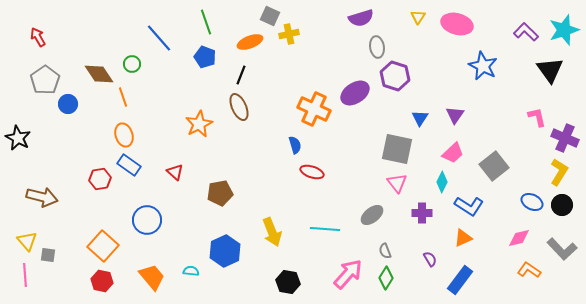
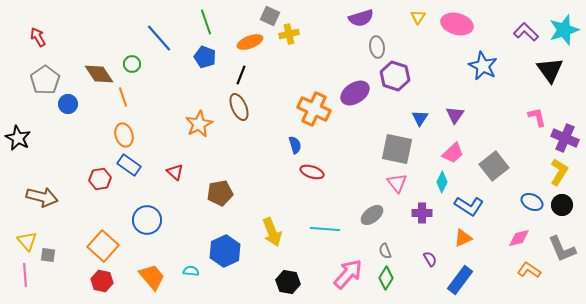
gray L-shape at (562, 249): rotated 20 degrees clockwise
